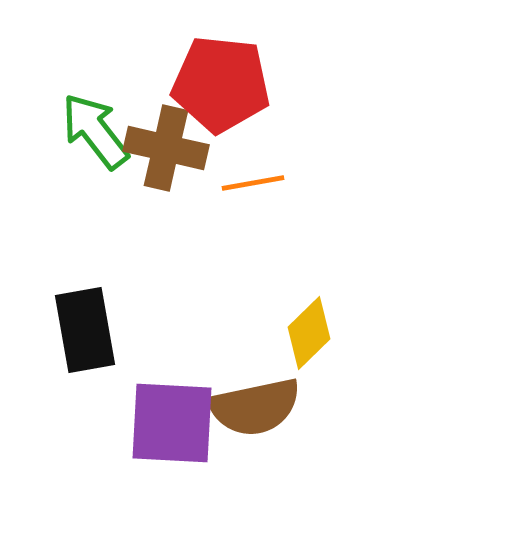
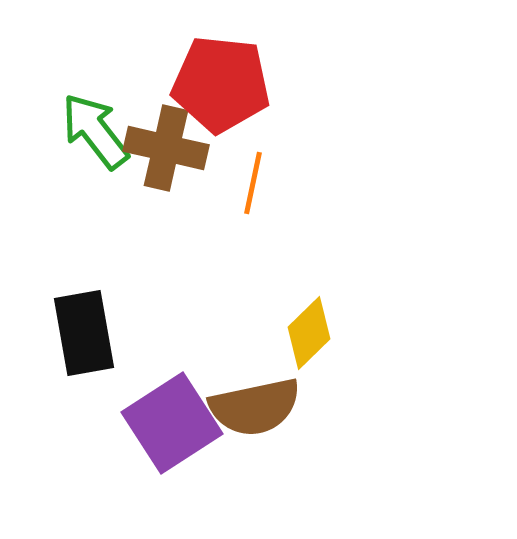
orange line: rotated 68 degrees counterclockwise
black rectangle: moved 1 px left, 3 px down
purple square: rotated 36 degrees counterclockwise
